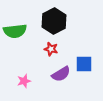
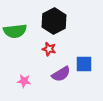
red star: moved 2 px left
pink star: rotated 24 degrees clockwise
